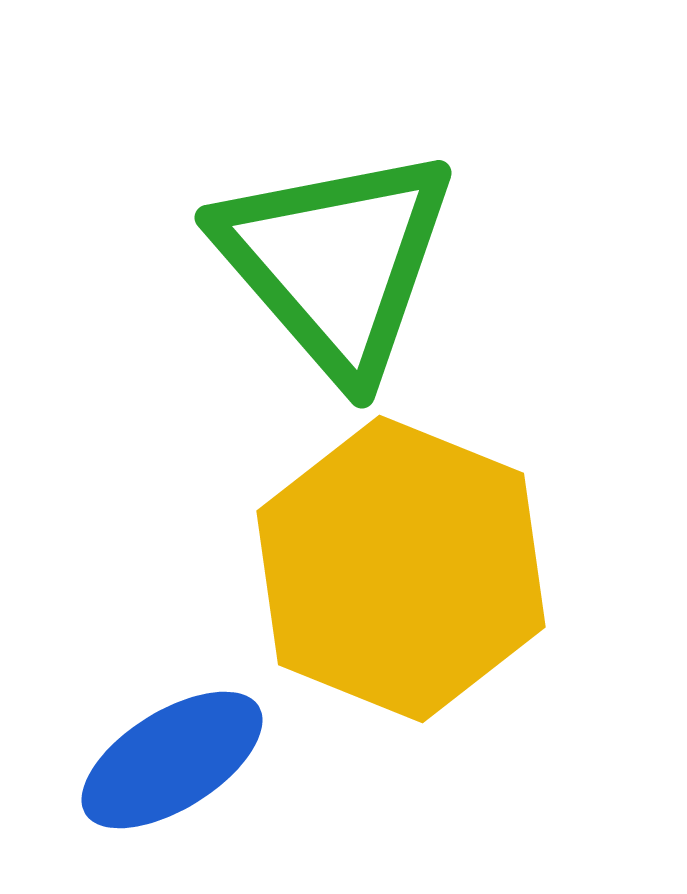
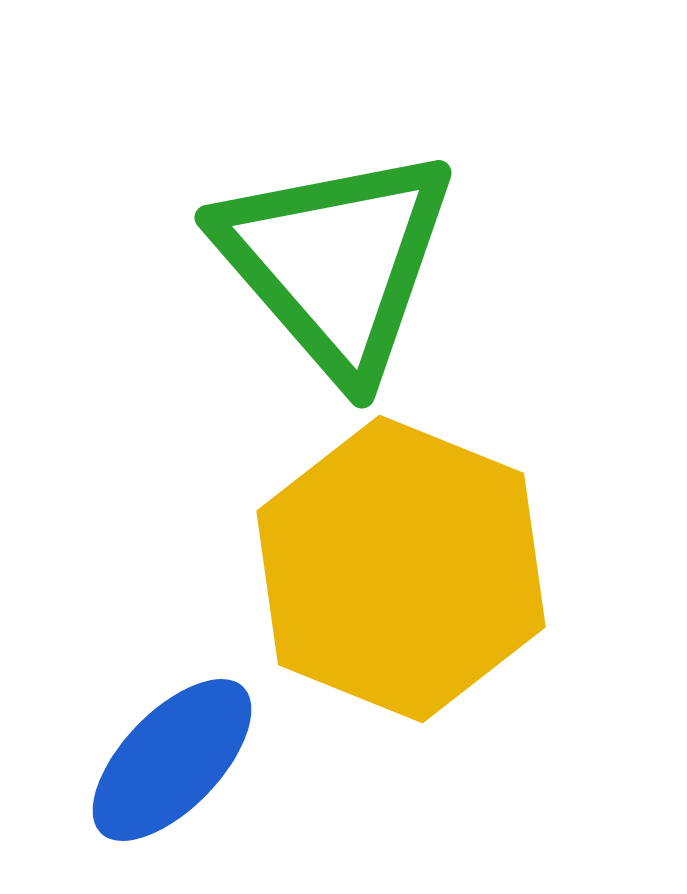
blue ellipse: rotated 14 degrees counterclockwise
